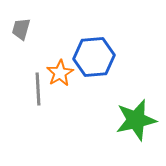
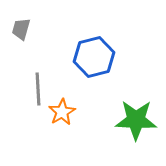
blue hexagon: rotated 9 degrees counterclockwise
orange star: moved 2 px right, 39 px down
green star: rotated 15 degrees clockwise
